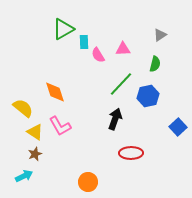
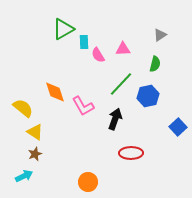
pink L-shape: moved 23 px right, 20 px up
